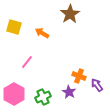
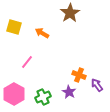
brown star: moved 1 px up
orange cross: moved 1 px up
